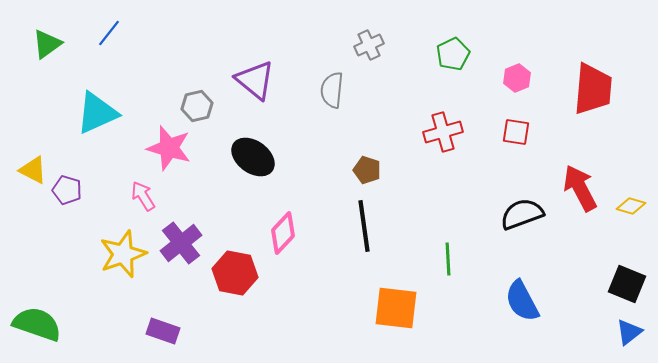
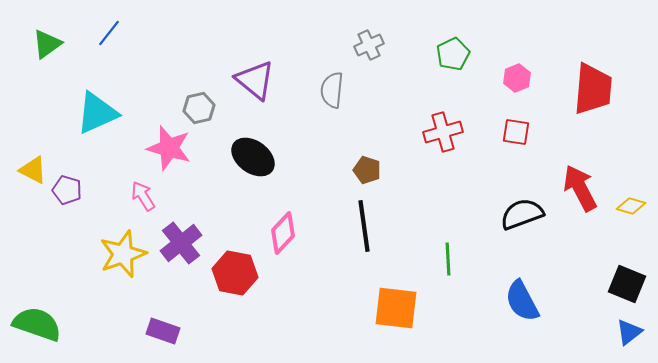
gray hexagon: moved 2 px right, 2 px down
